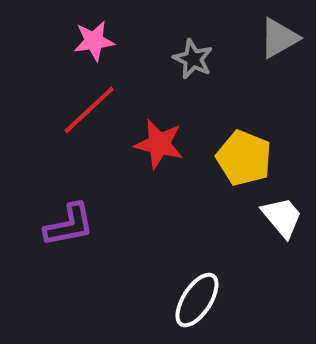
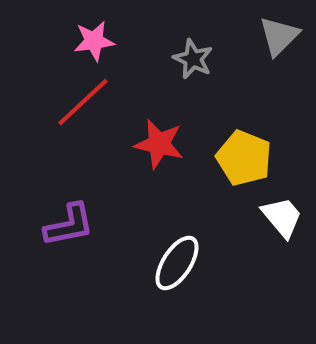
gray triangle: moved 2 px up; rotated 15 degrees counterclockwise
red line: moved 6 px left, 8 px up
white ellipse: moved 20 px left, 37 px up
